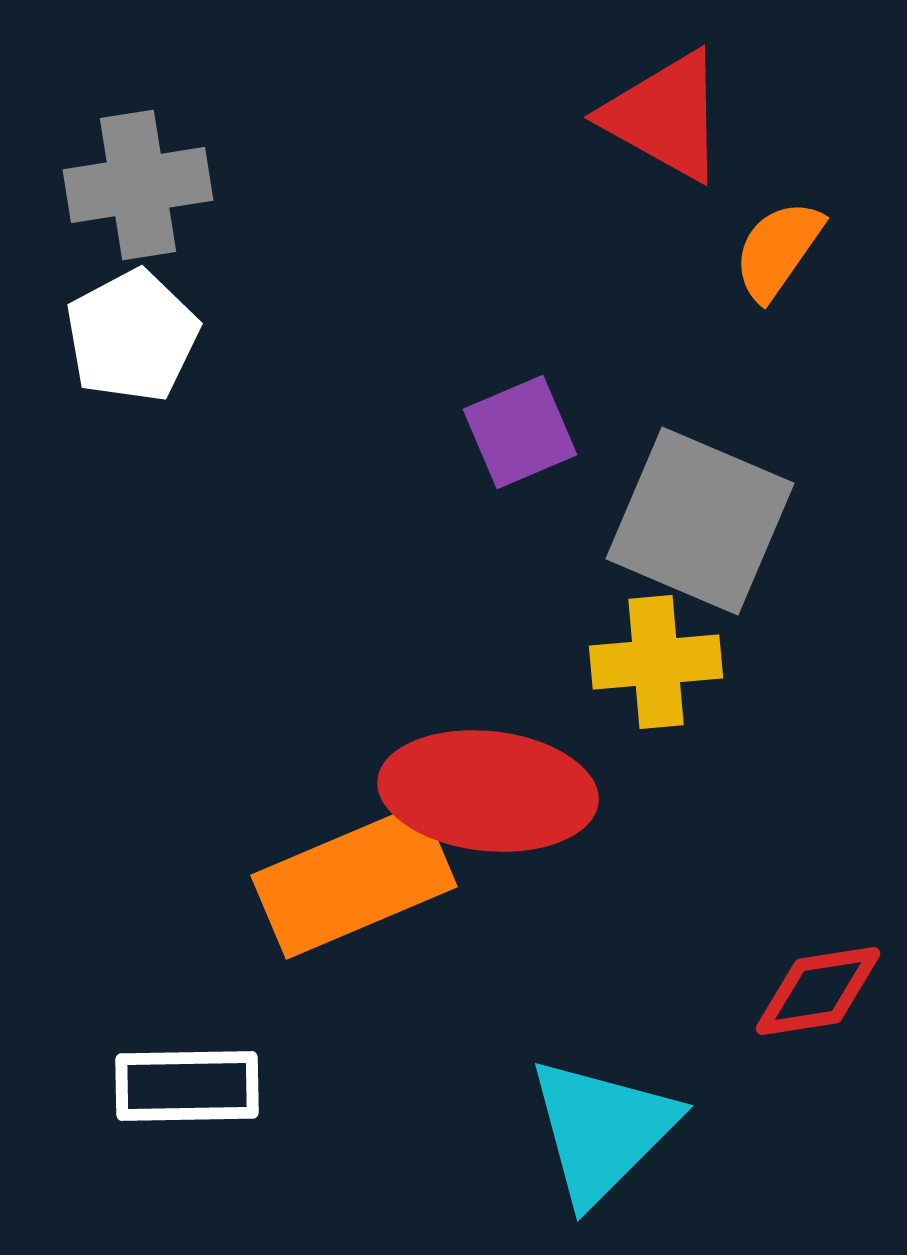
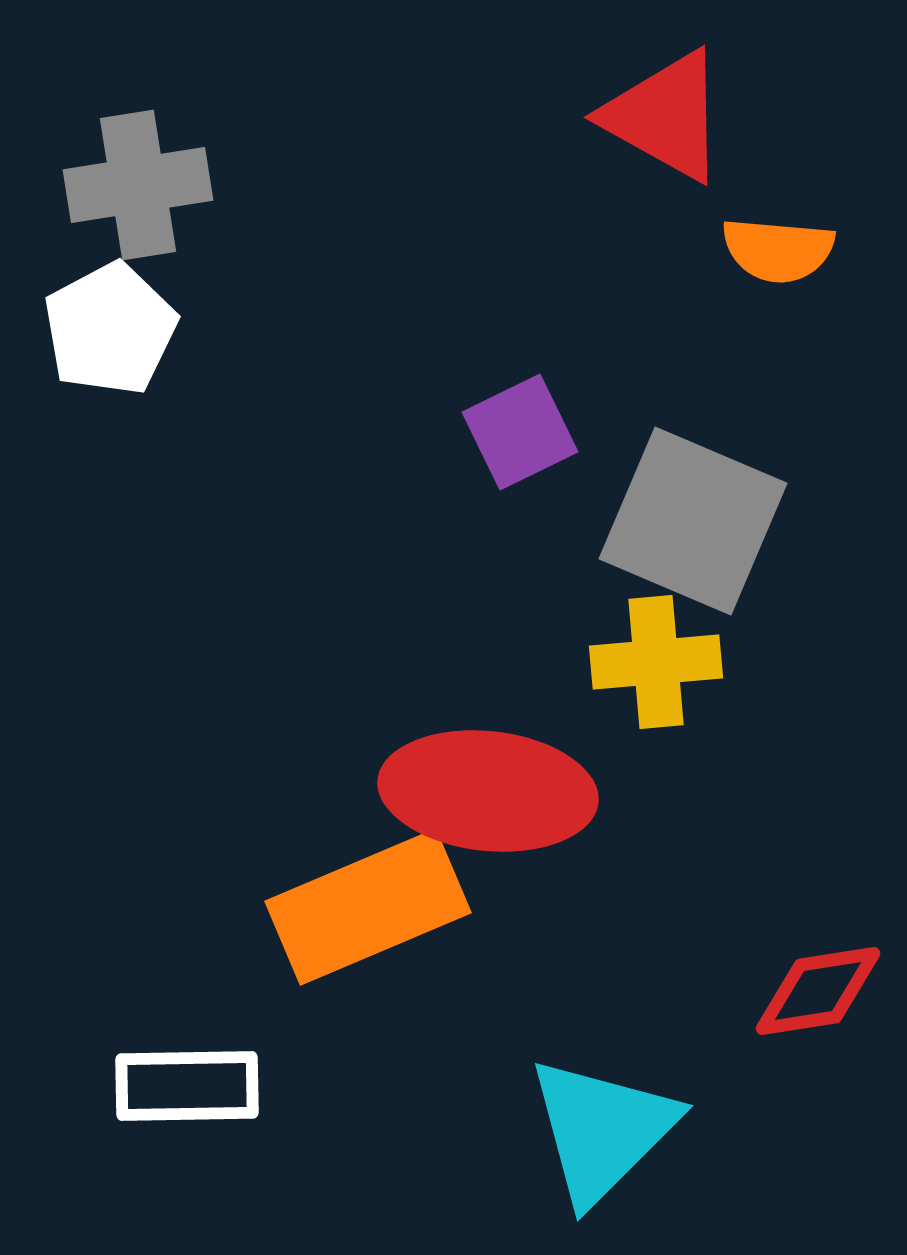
orange semicircle: rotated 120 degrees counterclockwise
white pentagon: moved 22 px left, 7 px up
purple square: rotated 3 degrees counterclockwise
gray square: moved 7 px left
orange rectangle: moved 14 px right, 26 px down
